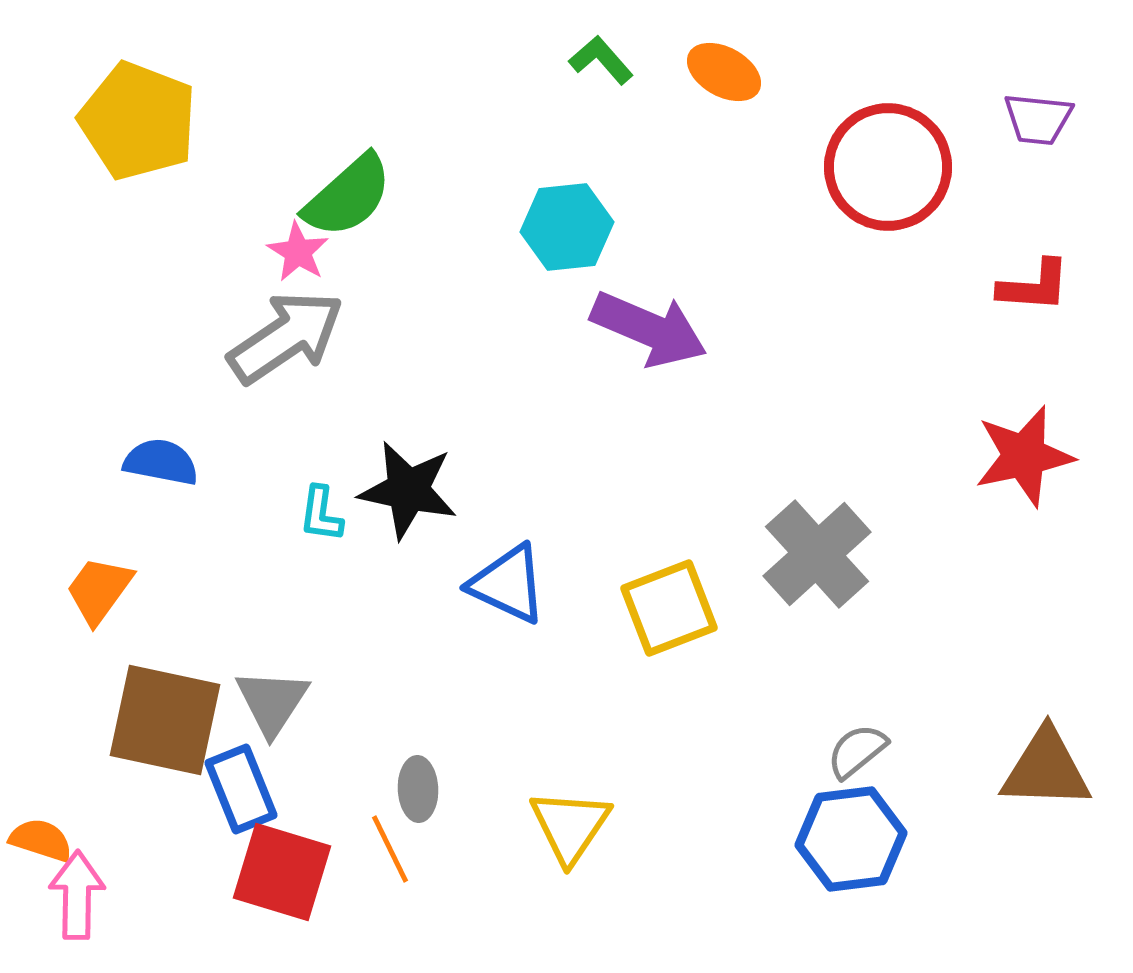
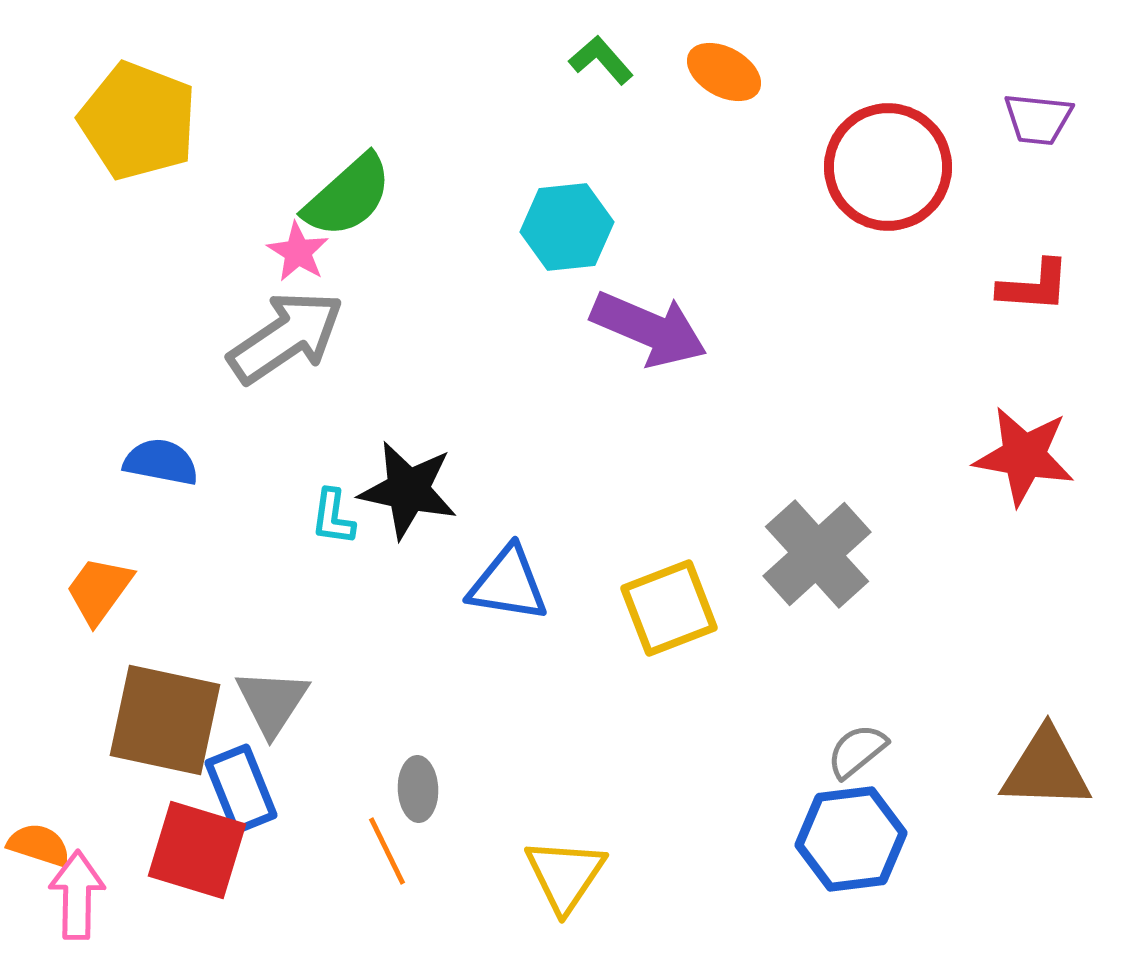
red star: rotated 22 degrees clockwise
cyan L-shape: moved 12 px right, 3 px down
blue triangle: rotated 16 degrees counterclockwise
yellow triangle: moved 5 px left, 49 px down
orange semicircle: moved 2 px left, 5 px down
orange line: moved 3 px left, 2 px down
red square: moved 85 px left, 22 px up
